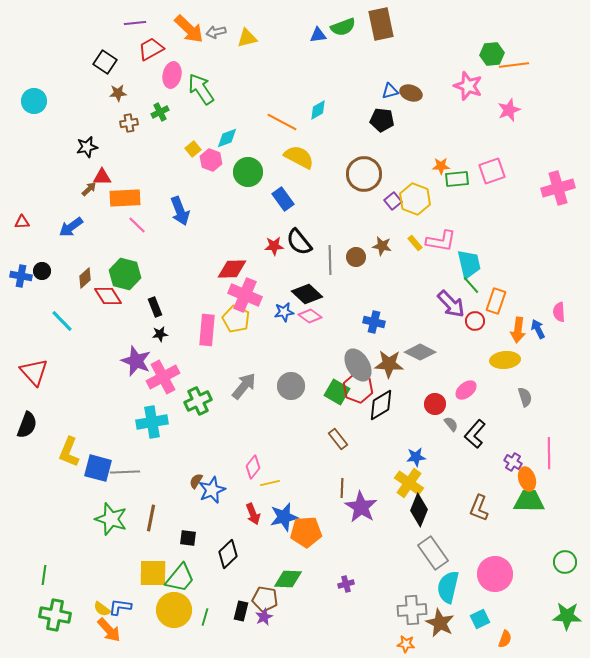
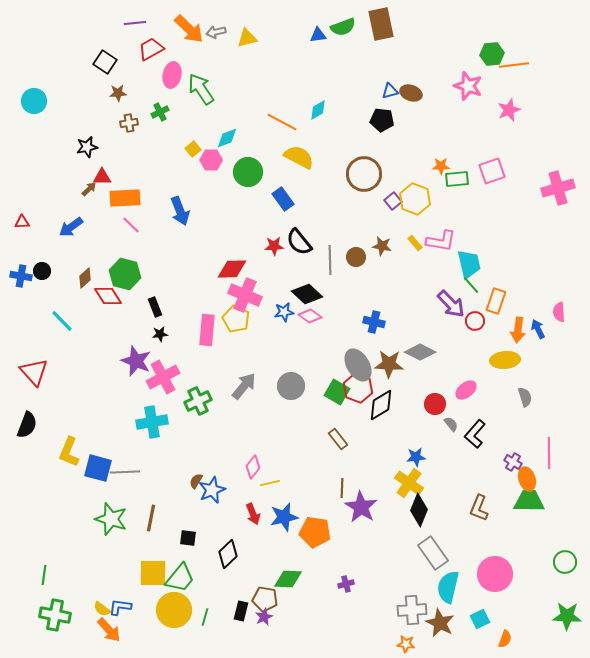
pink hexagon at (211, 160): rotated 20 degrees counterclockwise
pink line at (137, 225): moved 6 px left
orange pentagon at (306, 532): moved 9 px right; rotated 12 degrees clockwise
